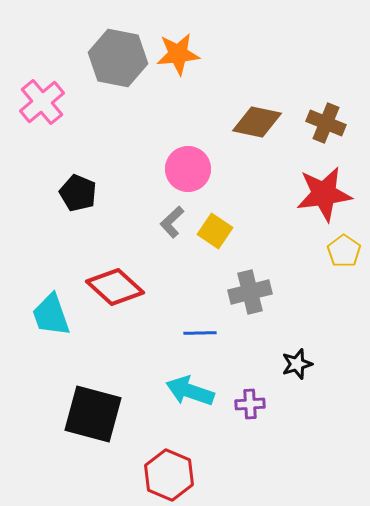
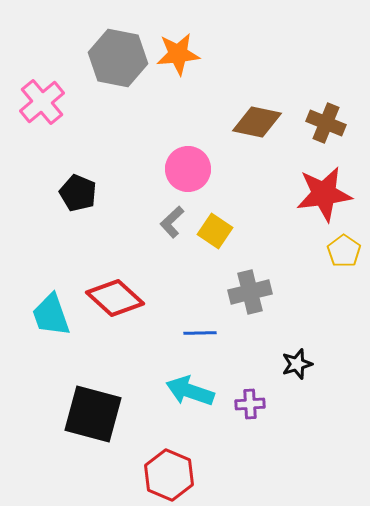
red diamond: moved 11 px down
